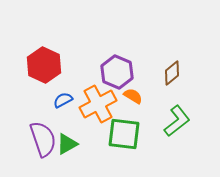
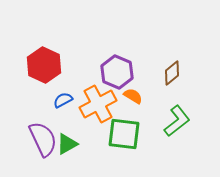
purple semicircle: rotated 6 degrees counterclockwise
